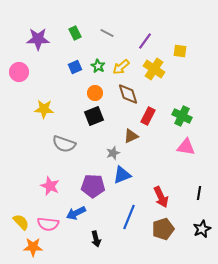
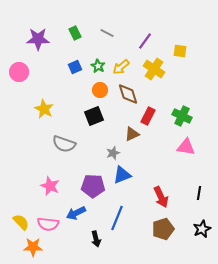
orange circle: moved 5 px right, 3 px up
yellow star: rotated 24 degrees clockwise
brown triangle: moved 1 px right, 2 px up
blue line: moved 12 px left, 1 px down
